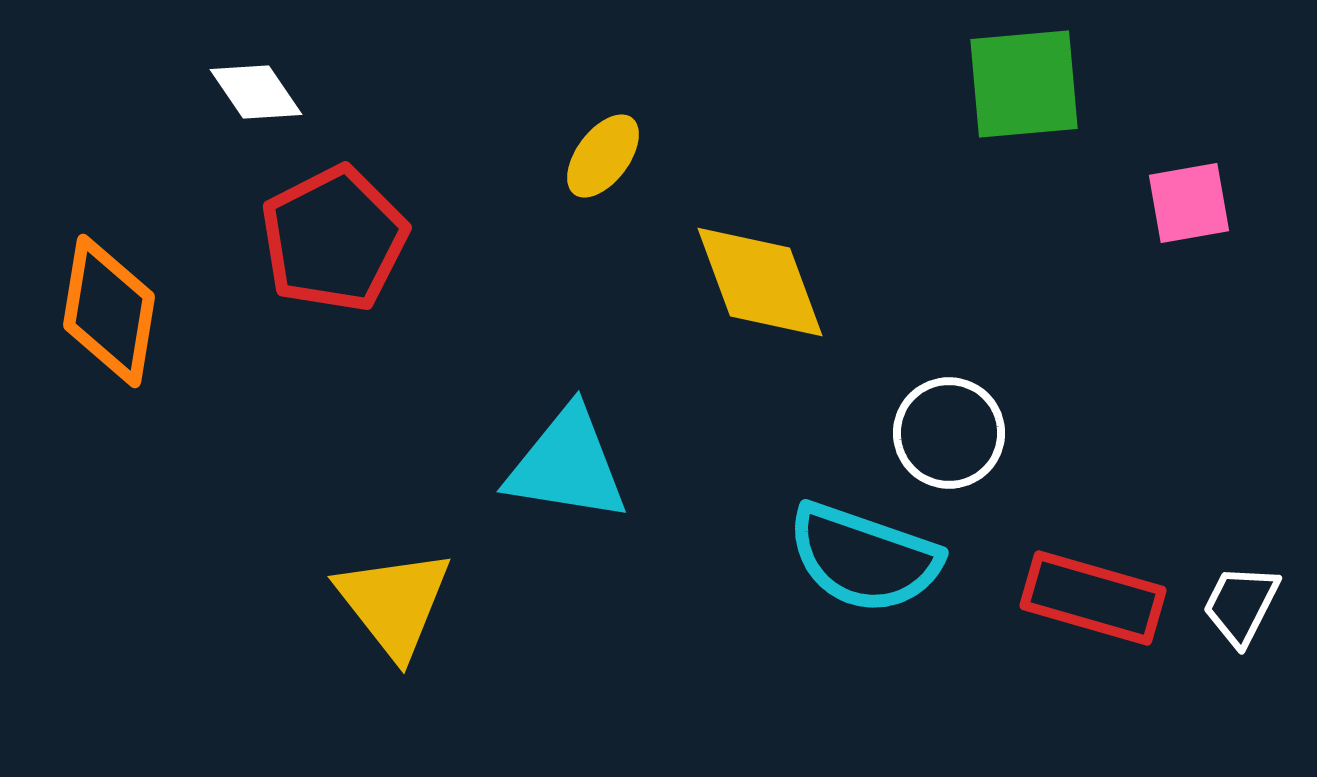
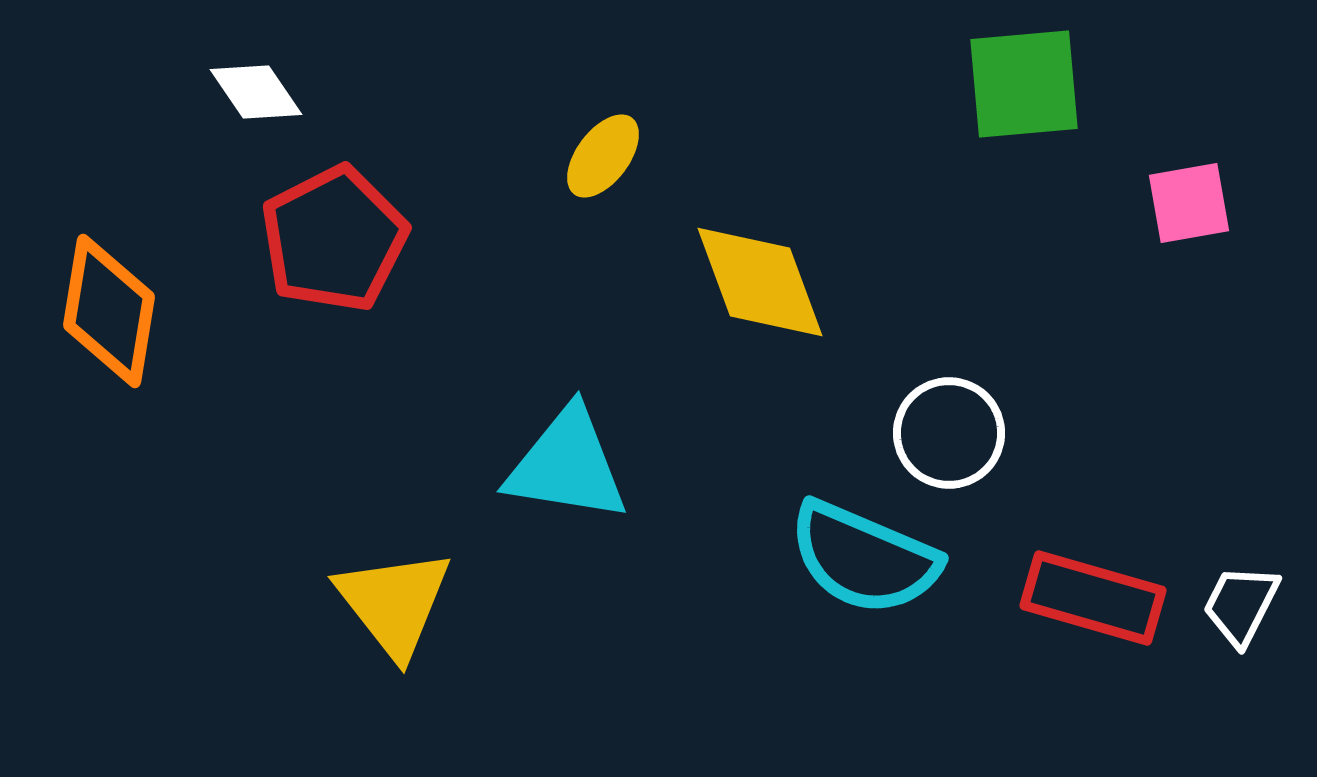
cyan semicircle: rotated 4 degrees clockwise
